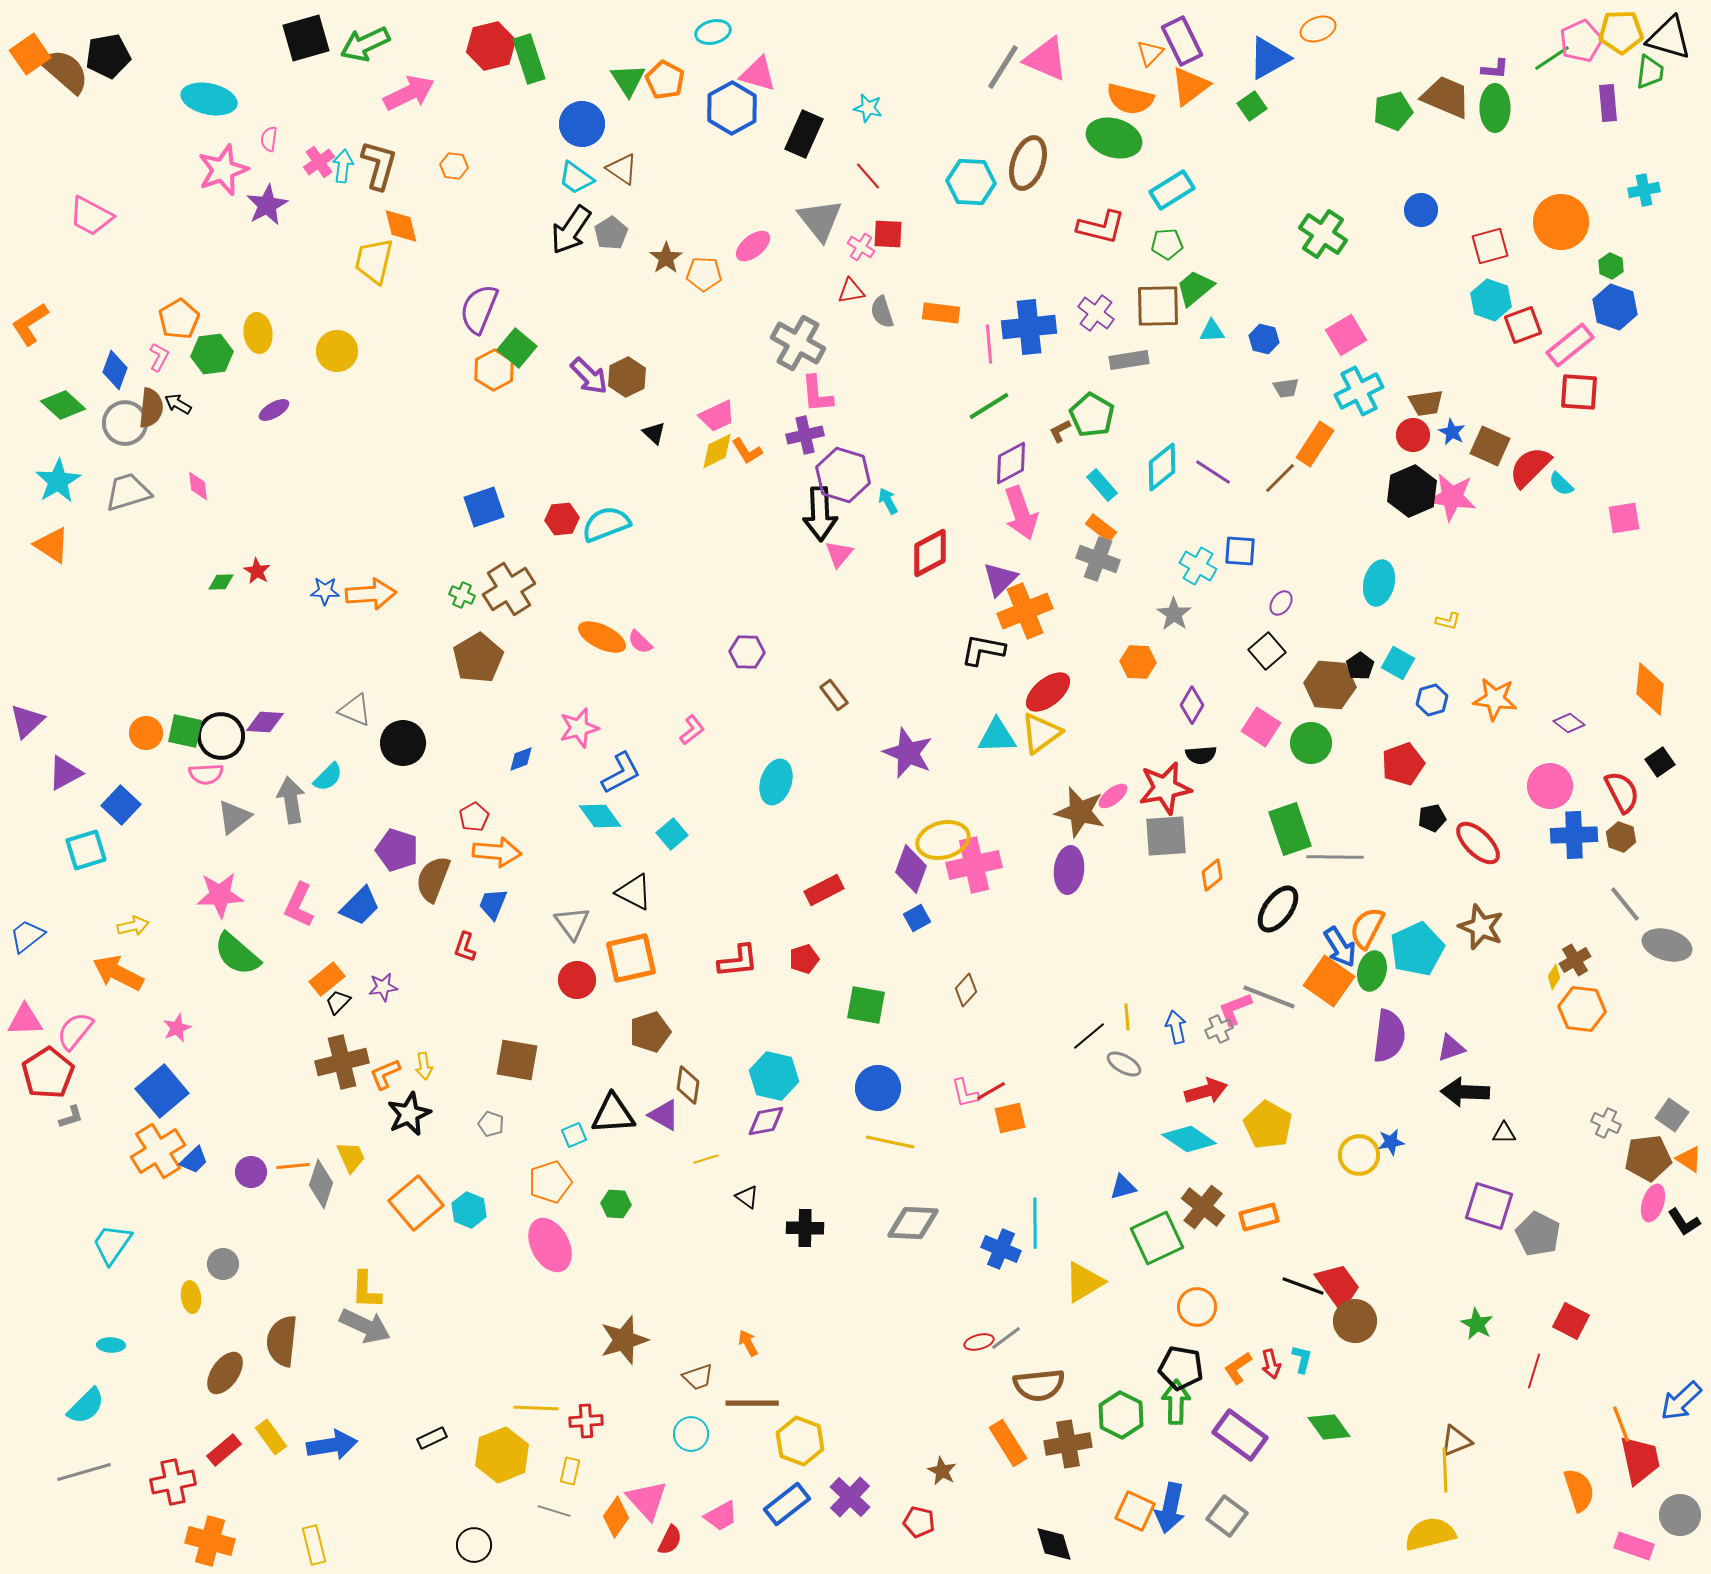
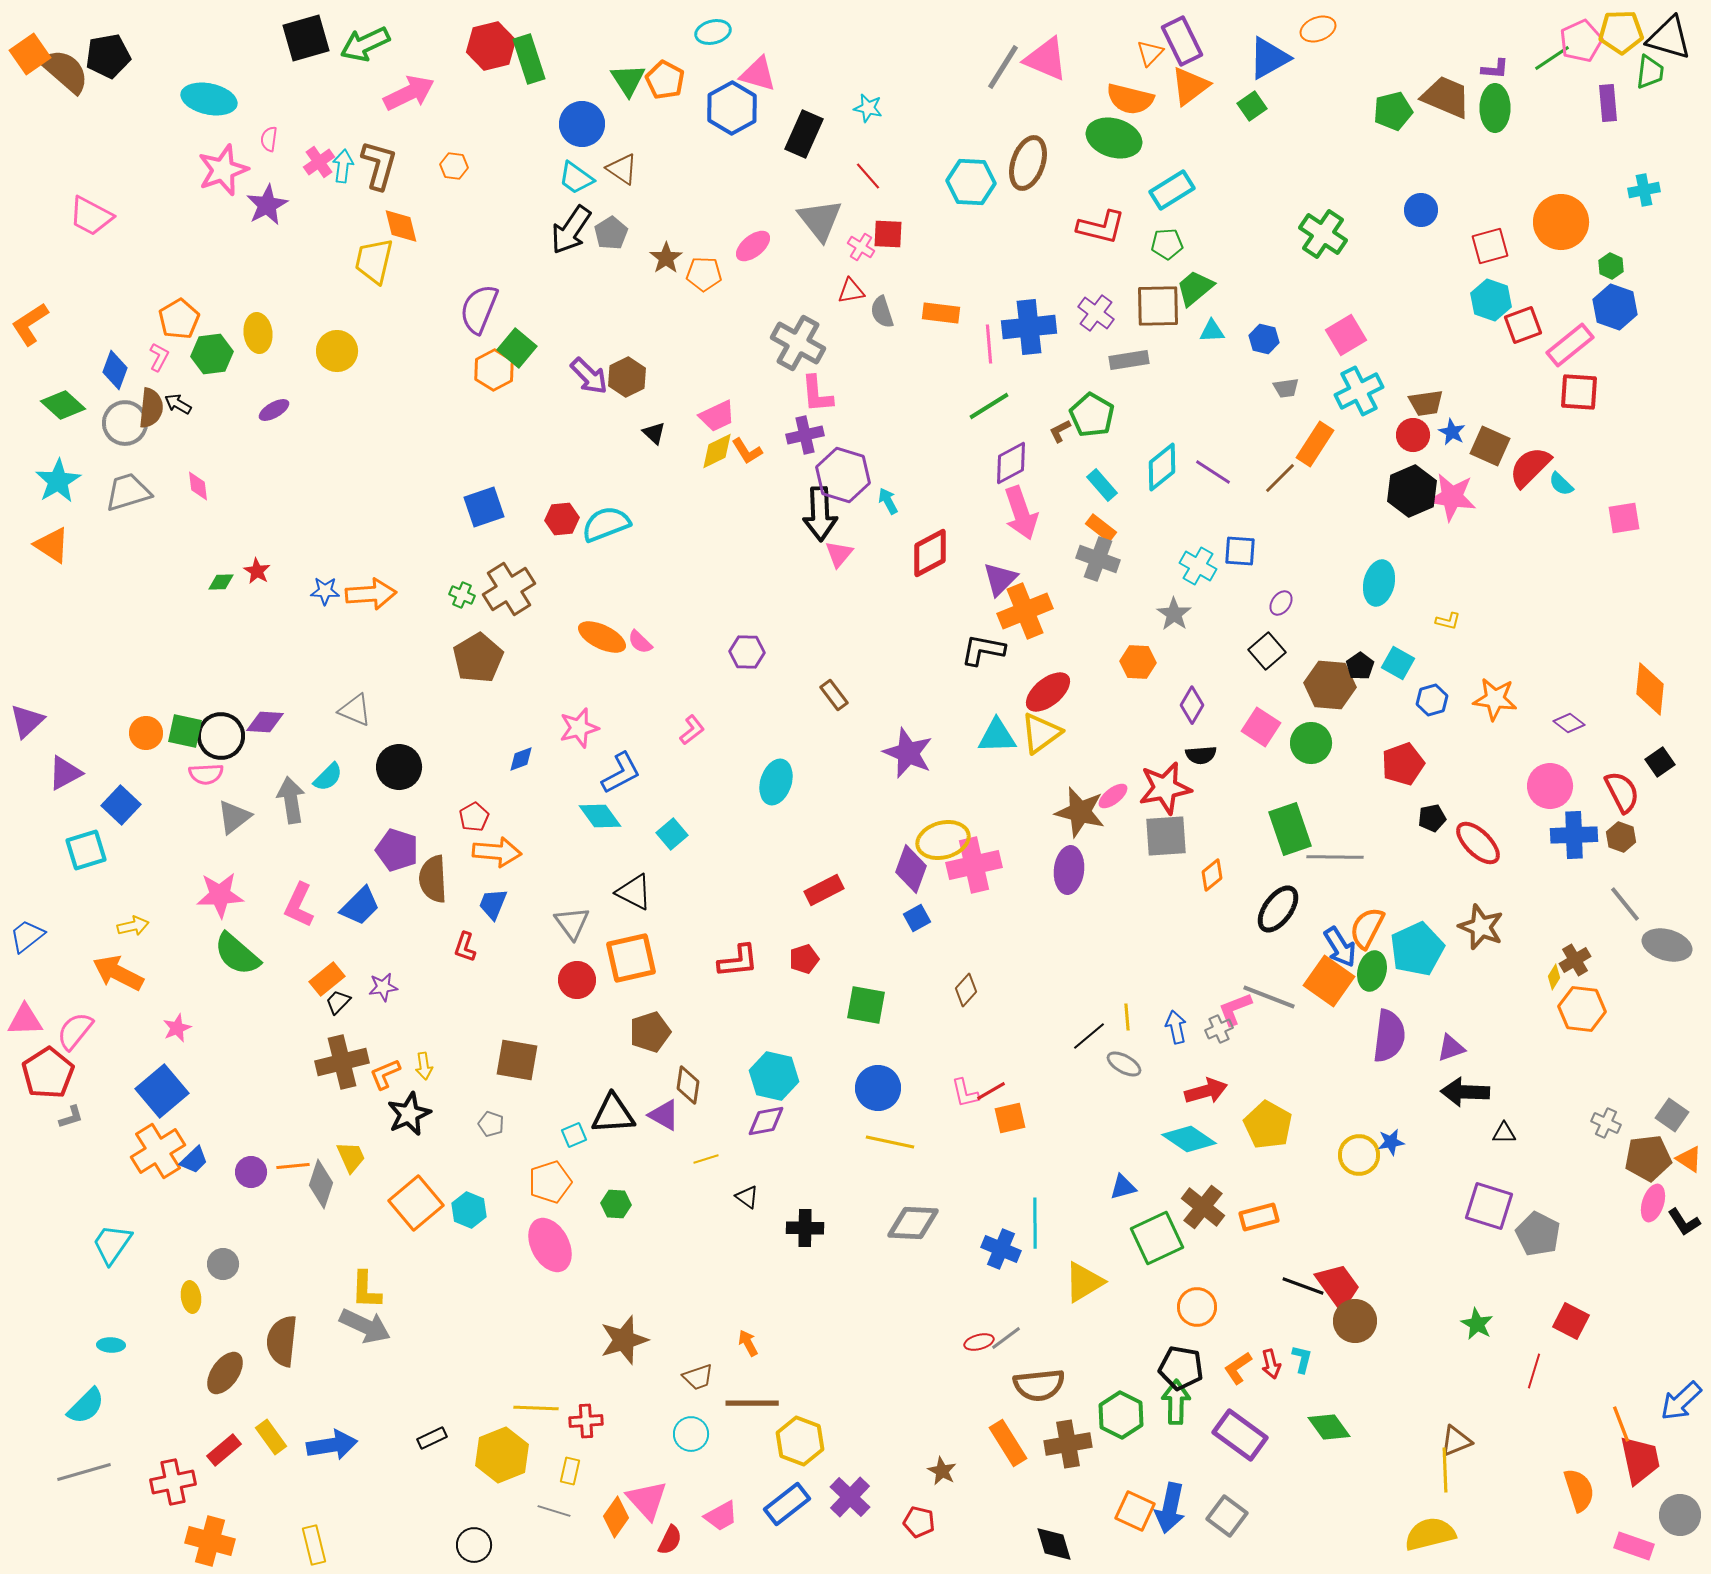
black circle at (403, 743): moved 4 px left, 24 px down
brown semicircle at (433, 879): rotated 24 degrees counterclockwise
